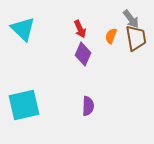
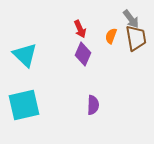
cyan triangle: moved 2 px right, 26 px down
purple semicircle: moved 5 px right, 1 px up
